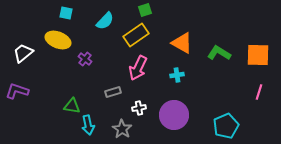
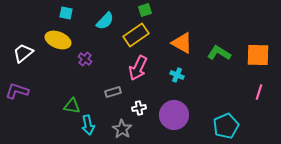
cyan cross: rotated 32 degrees clockwise
